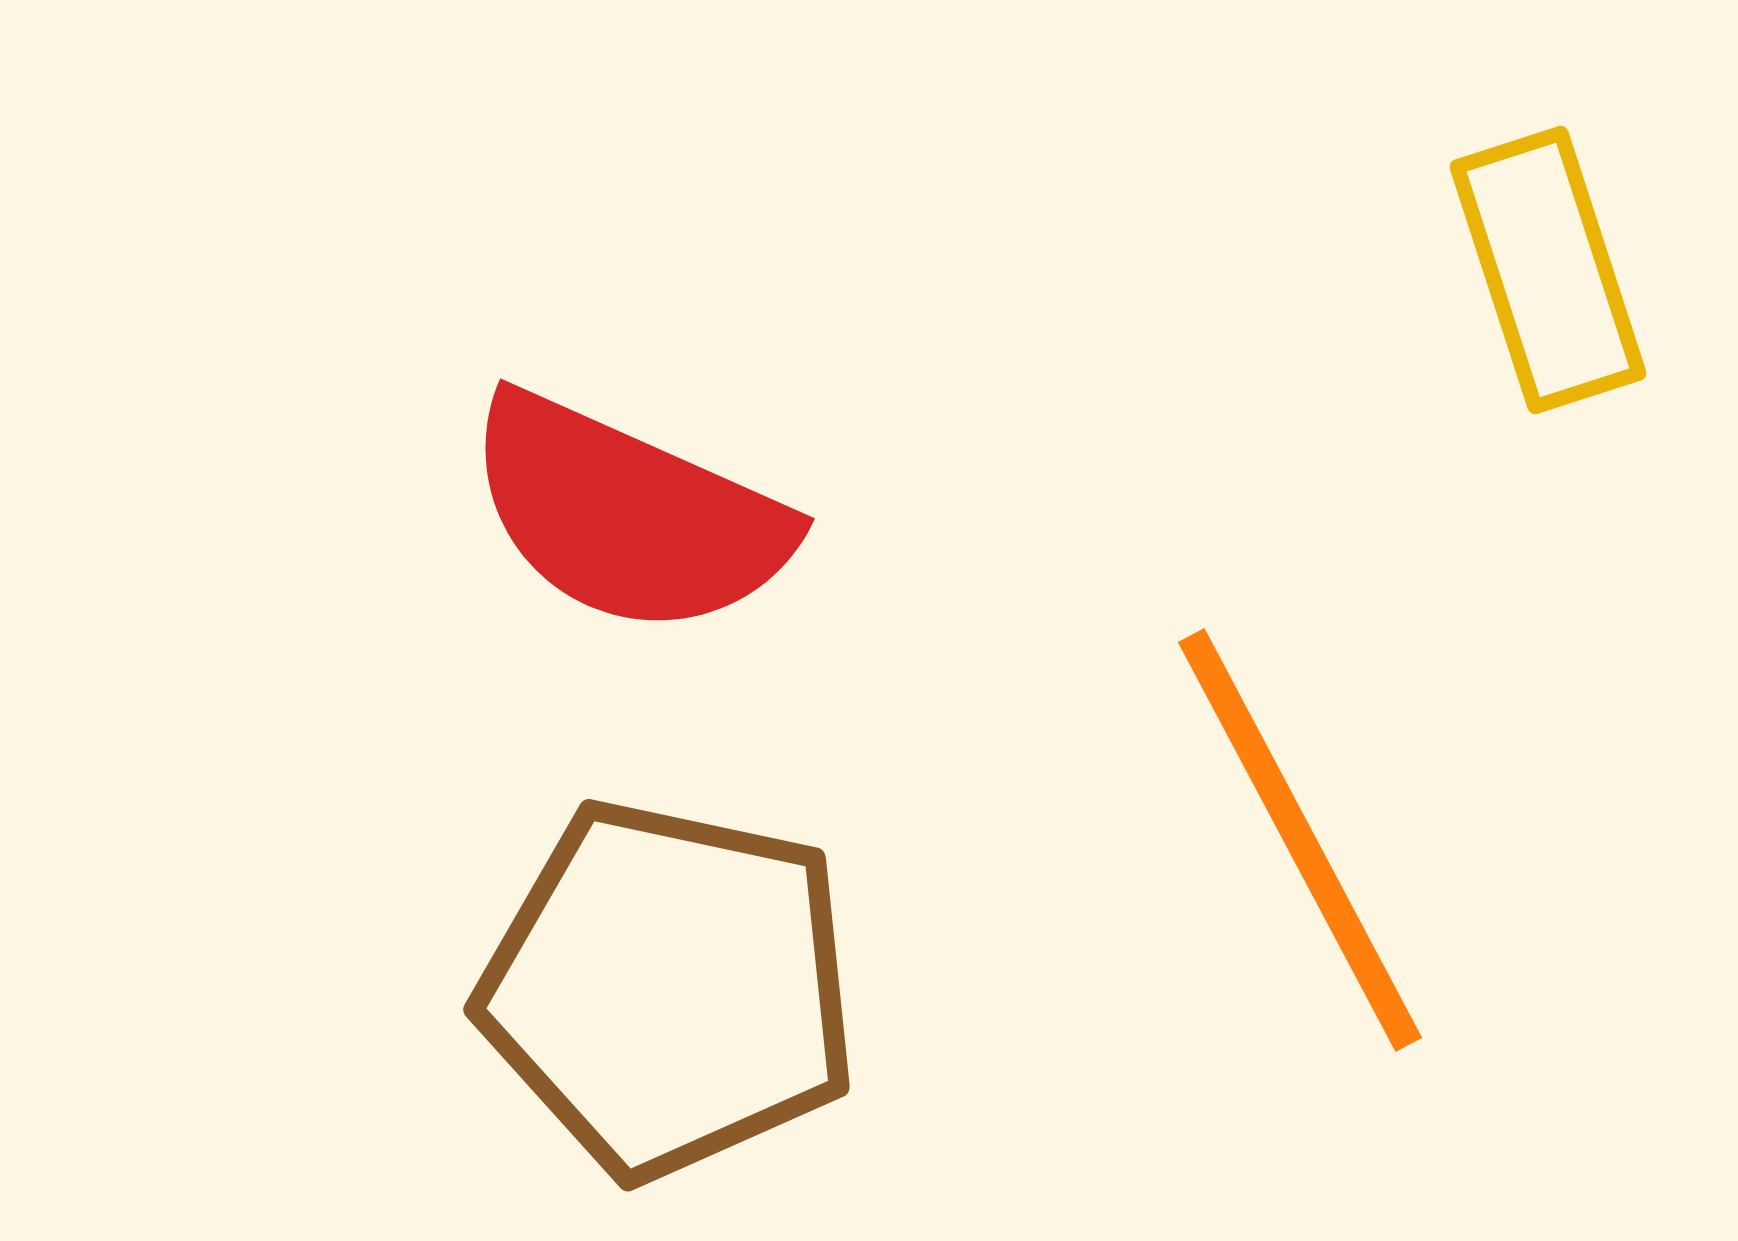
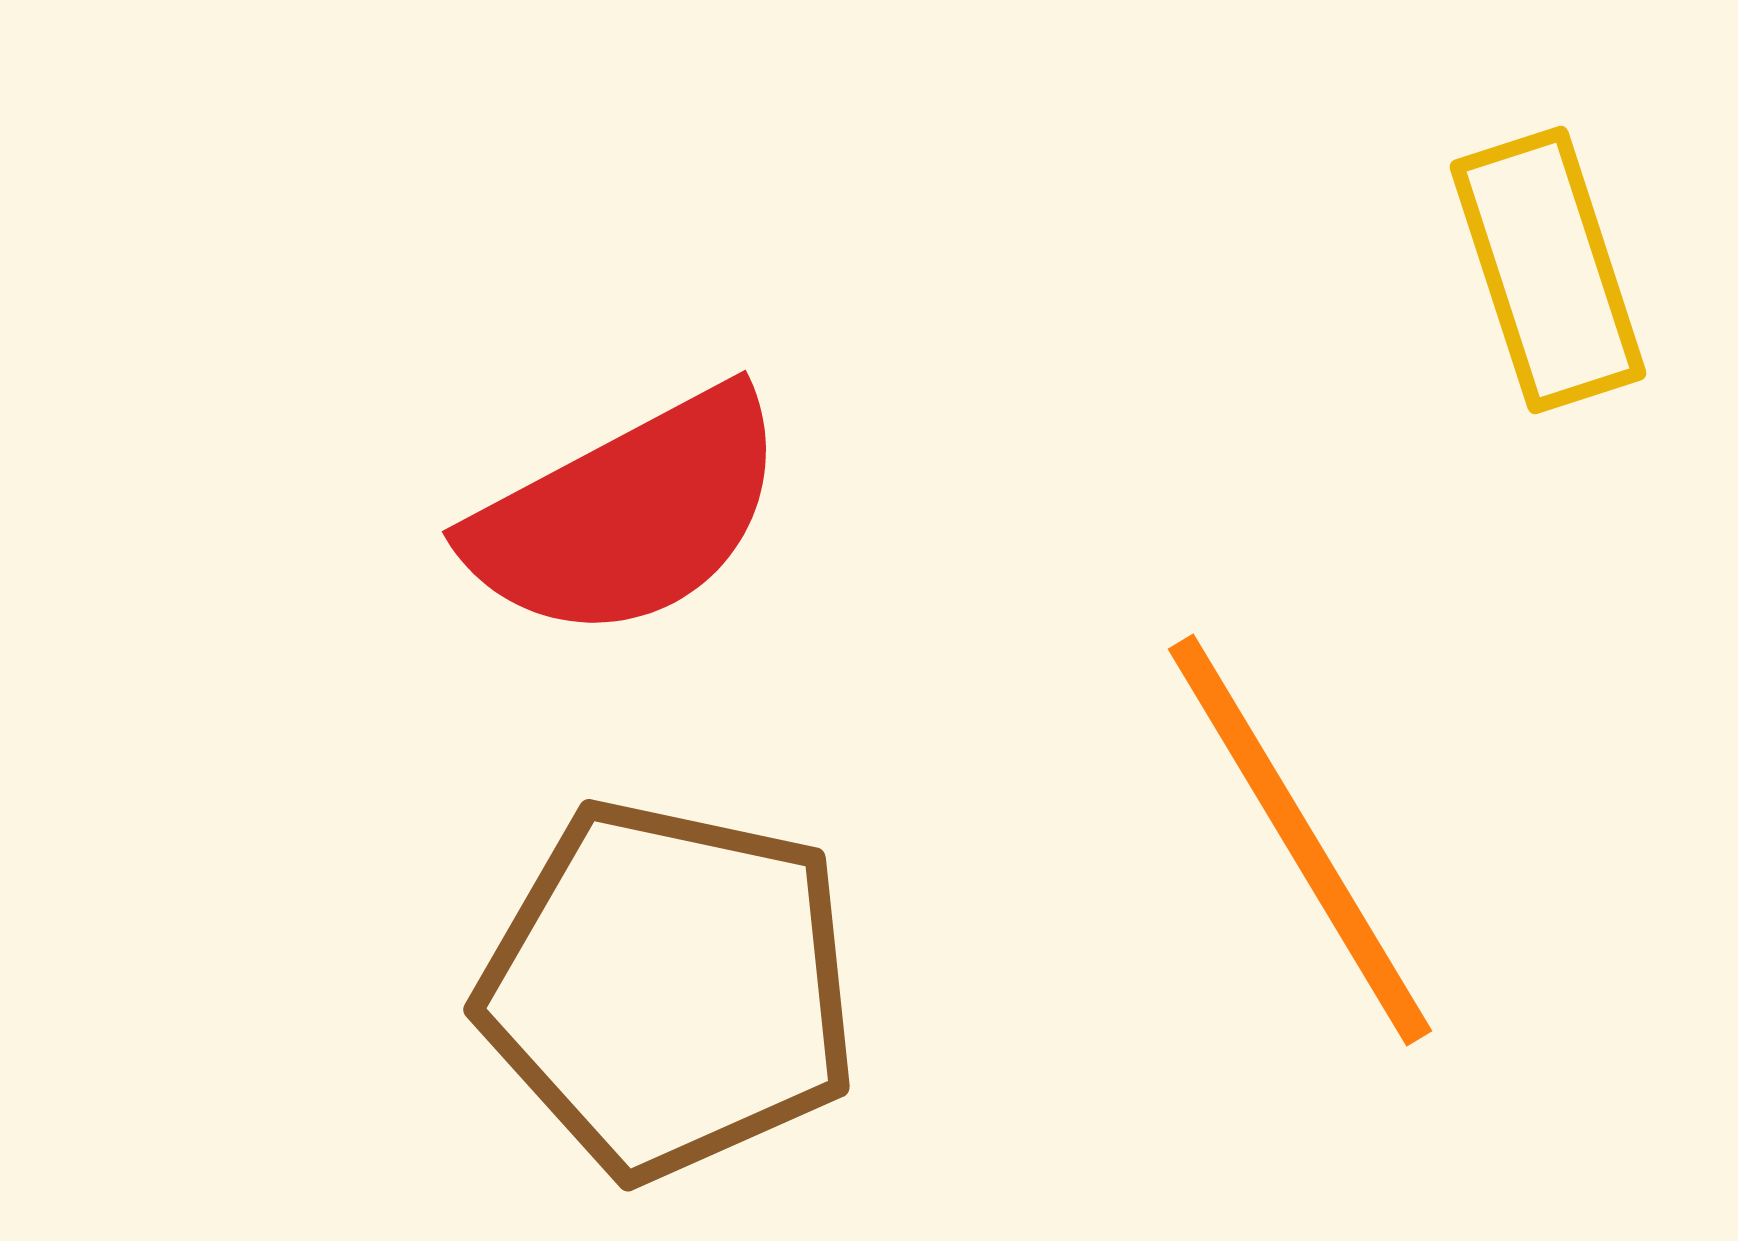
red semicircle: rotated 52 degrees counterclockwise
orange line: rotated 3 degrees counterclockwise
